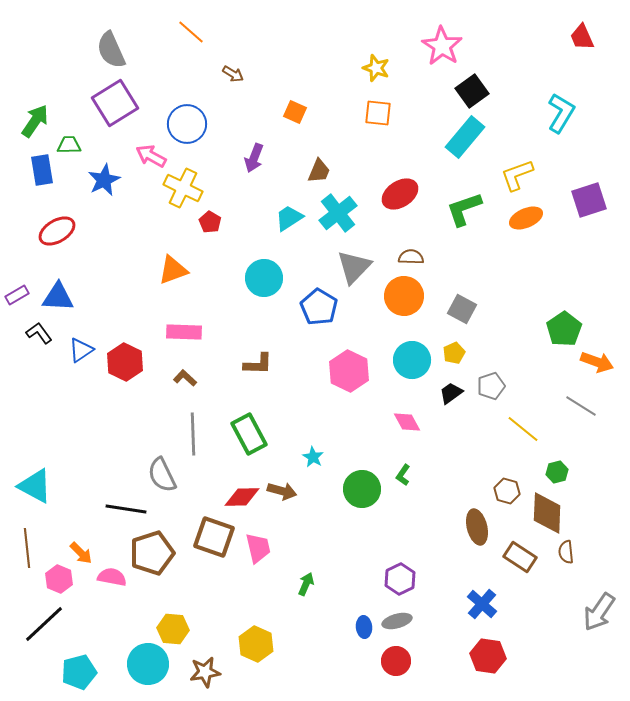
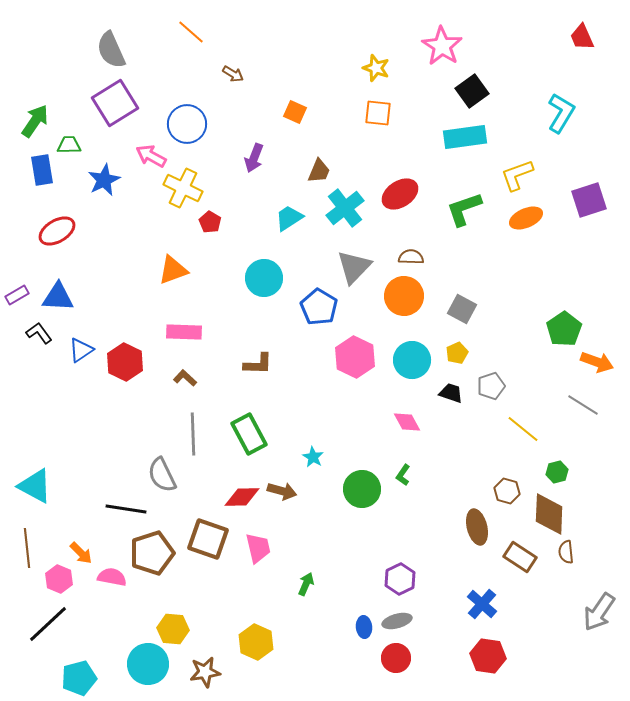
cyan rectangle at (465, 137): rotated 42 degrees clockwise
cyan cross at (338, 213): moved 7 px right, 5 px up
yellow pentagon at (454, 353): moved 3 px right
pink hexagon at (349, 371): moved 6 px right, 14 px up
black trapezoid at (451, 393): rotated 55 degrees clockwise
gray line at (581, 406): moved 2 px right, 1 px up
brown diamond at (547, 513): moved 2 px right, 1 px down
brown square at (214, 537): moved 6 px left, 2 px down
black line at (44, 624): moved 4 px right
yellow hexagon at (256, 644): moved 2 px up
red circle at (396, 661): moved 3 px up
cyan pentagon at (79, 672): moved 6 px down
